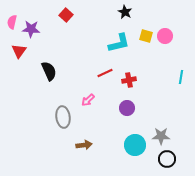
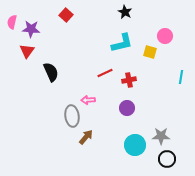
yellow square: moved 4 px right, 16 px down
cyan L-shape: moved 3 px right
red triangle: moved 8 px right
black semicircle: moved 2 px right, 1 px down
pink arrow: rotated 40 degrees clockwise
gray ellipse: moved 9 px right, 1 px up
brown arrow: moved 2 px right, 8 px up; rotated 42 degrees counterclockwise
